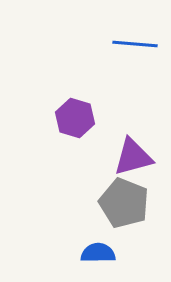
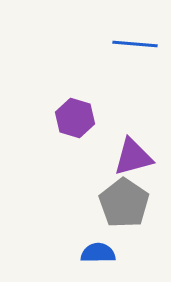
gray pentagon: rotated 12 degrees clockwise
